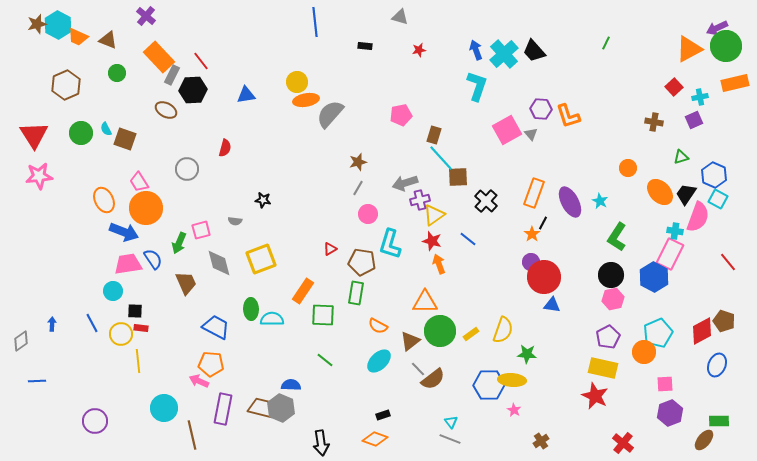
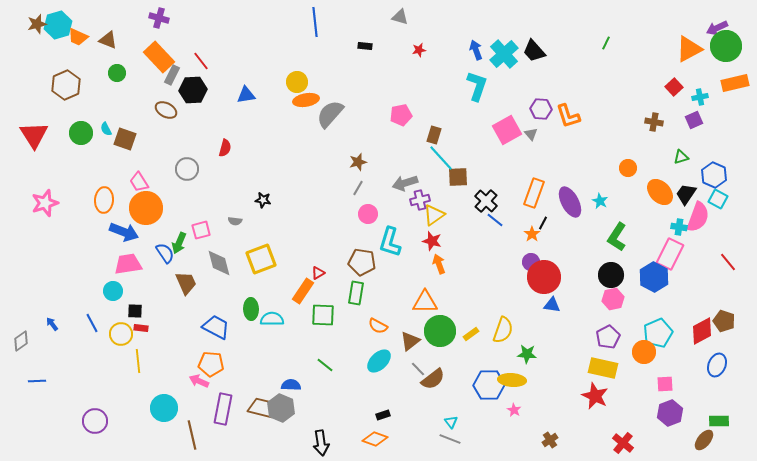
purple cross at (146, 16): moved 13 px right, 2 px down; rotated 24 degrees counterclockwise
cyan hexagon at (58, 25): rotated 16 degrees clockwise
pink star at (39, 176): moved 6 px right, 27 px down; rotated 12 degrees counterclockwise
orange ellipse at (104, 200): rotated 30 degrees clockwise
cyan cross at (675, 231): moved 4 px right, 4 px up
blue line at (468, 239): moved 27 px right, 19 px up
cyan L-shape at (390, 244): moved 2 px up
red triangle at (330, 249): moved 12 px left, 24 px down
blue semicircle at (153, 259): moved 12 px right, 6 px up
blue arrow at (52, 324): rotated 40 degrees counterclockwise
green line at (325, 360): moved 5 px down
brown cross at (541, 441): moved 9 px right, 1 px up
